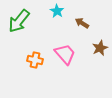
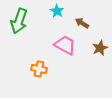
green arrow: rotated 20 degrees counterclockwise
pink trapezoid: moved 9 px up; rotated 20 degrees counterclockwise
orange cross: moved 4 px right, 9 px down
